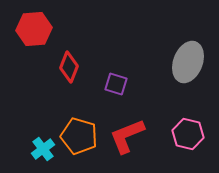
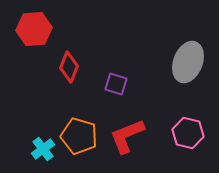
pink hexagon: moved 1 px up
